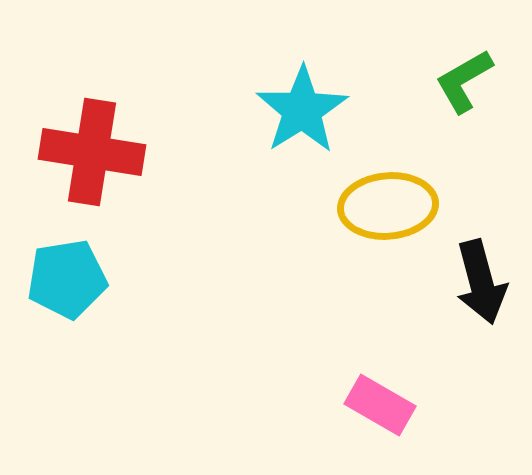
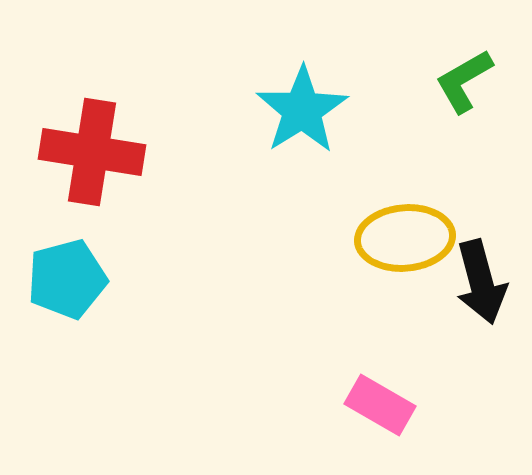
yellow ellipse: moved 17 px right, 32 px down
cyan pentagon: rotated 6 degrees counterclockwise
